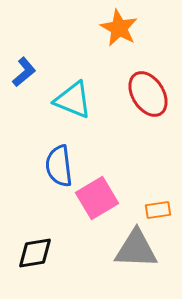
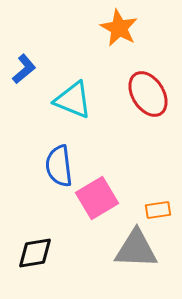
blue L-shape: moved 3 px up
